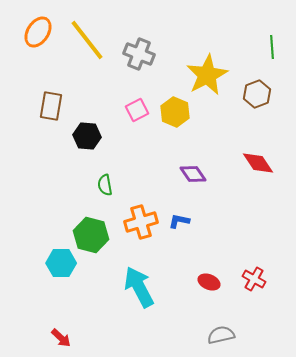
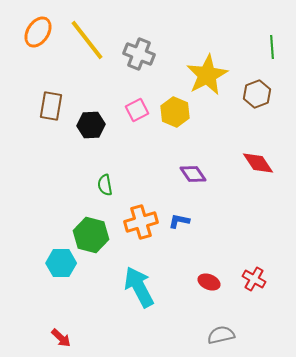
black hexagon: moved 4 px right, 11 px up; rotated 8 degrees counterclockwise
